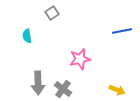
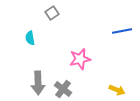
cyan semicircle: moved 3 px right, 2 px down
